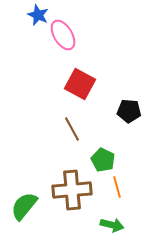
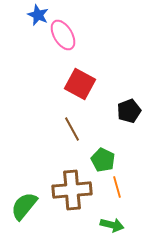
black pentagon: rotated 25 degrees counterclockwise
